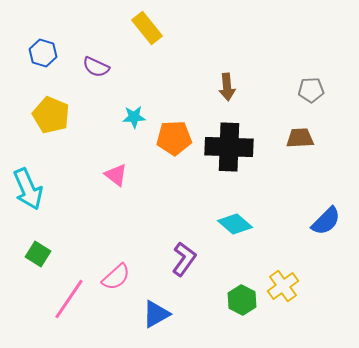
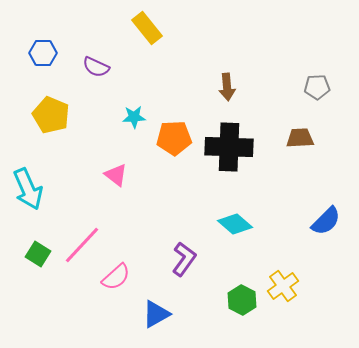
blue hexagon: rotated 16 degrees counterclockwise
gray pentagon: moved 6 px right, 3 px up
pink line: moved 13 px right, 54 px up; rotated 9 degrees clockwise
